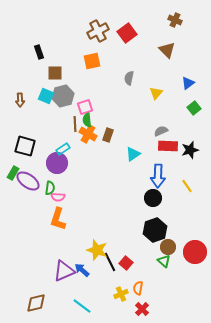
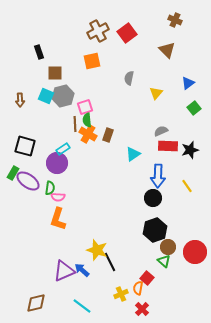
red square at (126, 263): moved 21 px right, 15 px down
